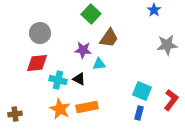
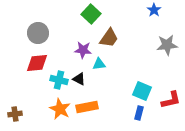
gray circle: moved 2 px left
cyan cross: moved 1 px right
red L-shape: rotated 40 degrees clockwise
